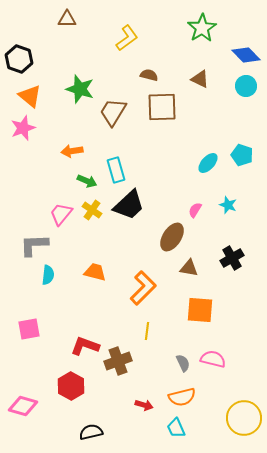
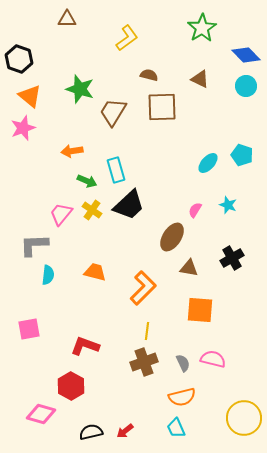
brown cross at (118, 361): moved 26 px right, 1 px down
red arrow at (144, 405): moved 19 px left, 26 px down; rotated 126 degrees clockwise
pink diamond at (23, 406): moved 18 px right, 8 px down
